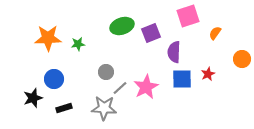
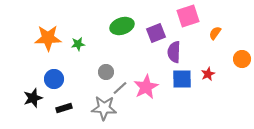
purple square: moved 5 px right
